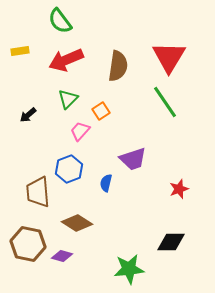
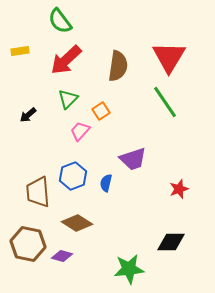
red arrow: rotated 20 degrees counterclockwise
blue hexagon: moved 4 px right, 7 px down
